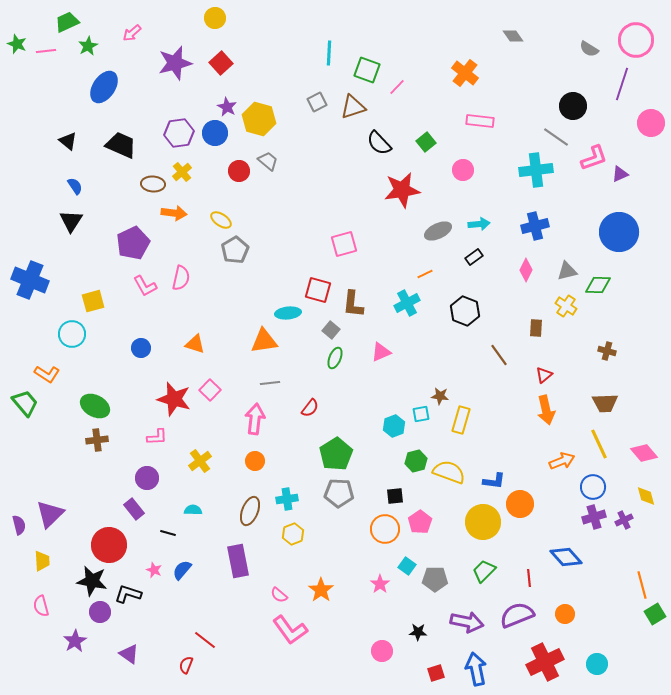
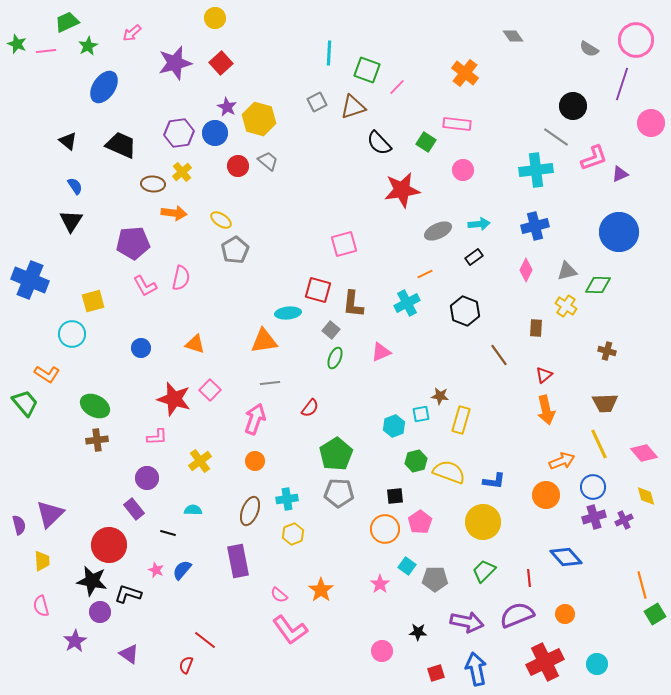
pink rectangle at (480, 121): moved 23 px left, 3 px down
green square at (426, 142): rotated 18 degrees counterclockwise
red circle at (239, 171): moved 1 px left, 5 px up
purple pentagon at (133, 243): rotated 20 degrees clockwise
pink arrow at (255, 419): rotated 12 degrees clockwise
orange circle at (520, 504): moved 26 px right, 9 px up
pink star at (154, 570): moved 2 px right
